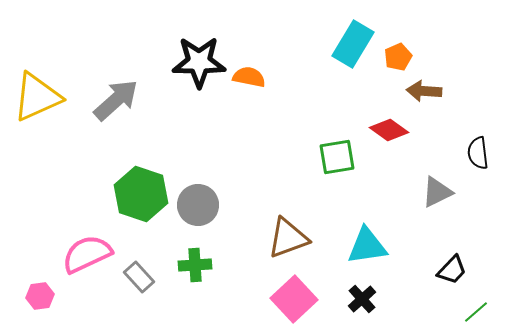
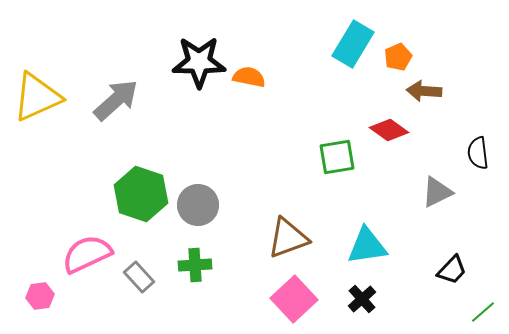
green line: moved 7 px right
